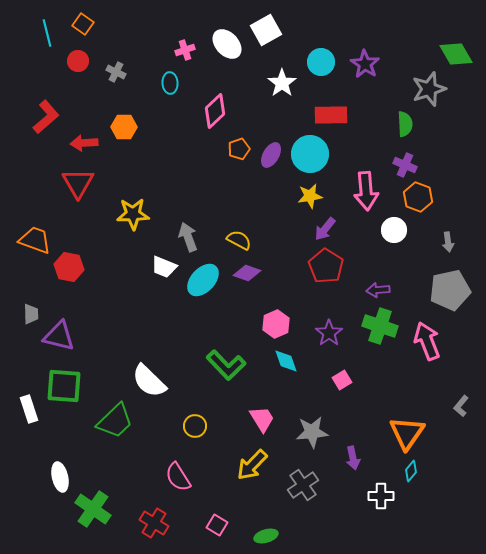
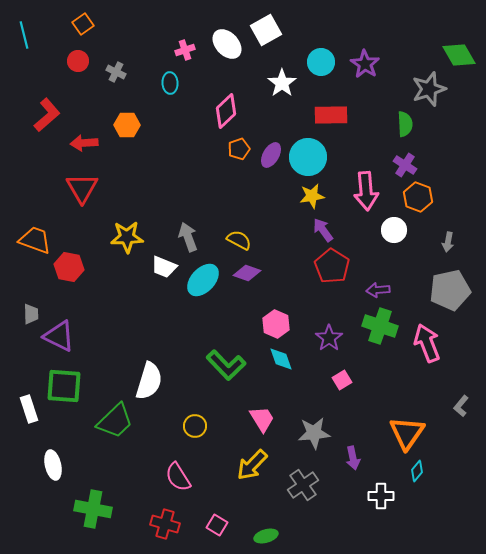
orange square at (83, 24): rotated 20 degrees clockwise
cyan line at (47, 33): moved 23 px left, 2 px down
green diamond at (456, 54): moved 3 px right, 1 px down
pink diamond at (215, 111): moved 11 px right
red L-shape at (46, 117): moved 1 px right, 2 px up
orange hexagon at (124, 127): moved 3 px right, 2 px up
cyan circle at (310, 154): moved 2 px left, 3 px down
purple cross at (405, 165): rotated 10 degrees clockwise
red triangle at (78, 183): moved 4 px right, 5 px down
yellow star at (310, 196): moved 2 px right
yellow star at (133, 214): moved 6 px left, 23 px down
purple arrow at (325, 229): moved 2 px left, 1 px down; rotated 105 degrees clockwise
gray arrow at (448, 242): rotated 18 degrees clockwise
red pentagon at (326, 266): moved 6 px right
pink hexagon at (276, 324): rotated 12 degrees counterclockwise
purple star at (329, 333): moved 5 px down
purple triangle at (59, 336): rotated 12 degrees clockwise
pink arrow at (427, 341): moved 2 px down
cyan diamond at (286, 361): moved 5 px left, 2 px up
white semicircle at (149, 381): rotated 117 degrees counterclockwise
gray star at (312, 432): moved 2 px right, 1 px down
cyan diamond at (411, 471): moved 6 px right
white ellipse at (60, 477): moved 7 px left, 12 px up
green cross at (93, 509): rotated 24 degrees counterclockwise
red cross at (154, 523): moved 11 px right, 1 px down; rotated 16 degrees counterclockwise
